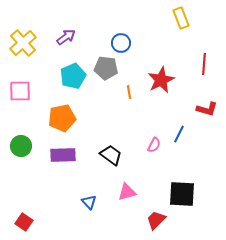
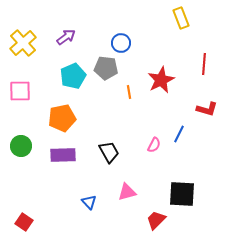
black trapezoid: moved 2 px left, 3 px up; rotated 25 degrees clockwise
